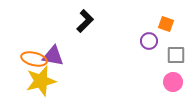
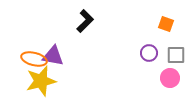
purple circle: moved 12 px down
pink circle: moved 3 px left, 4 px up
